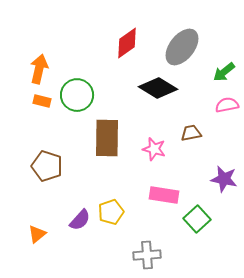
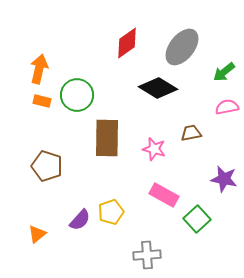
pink semicircle: moved 2 px down
pink rectangle: rotated 20 degrees clockwise
